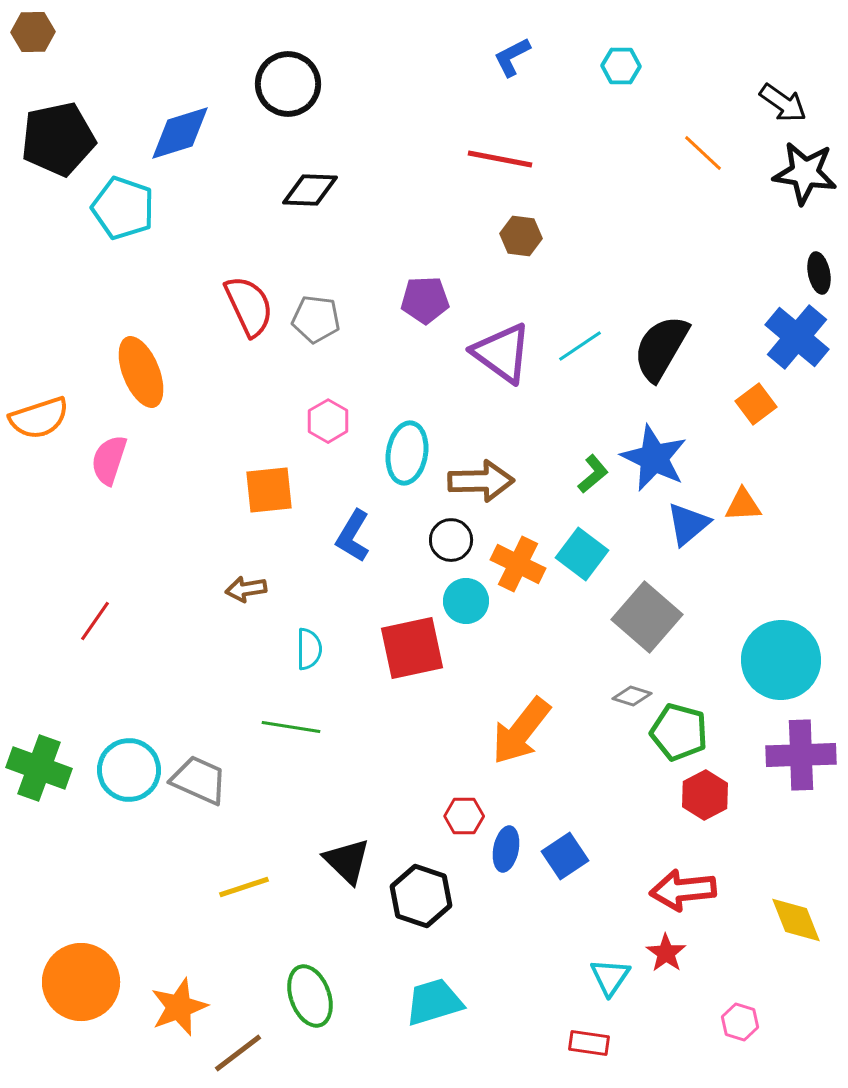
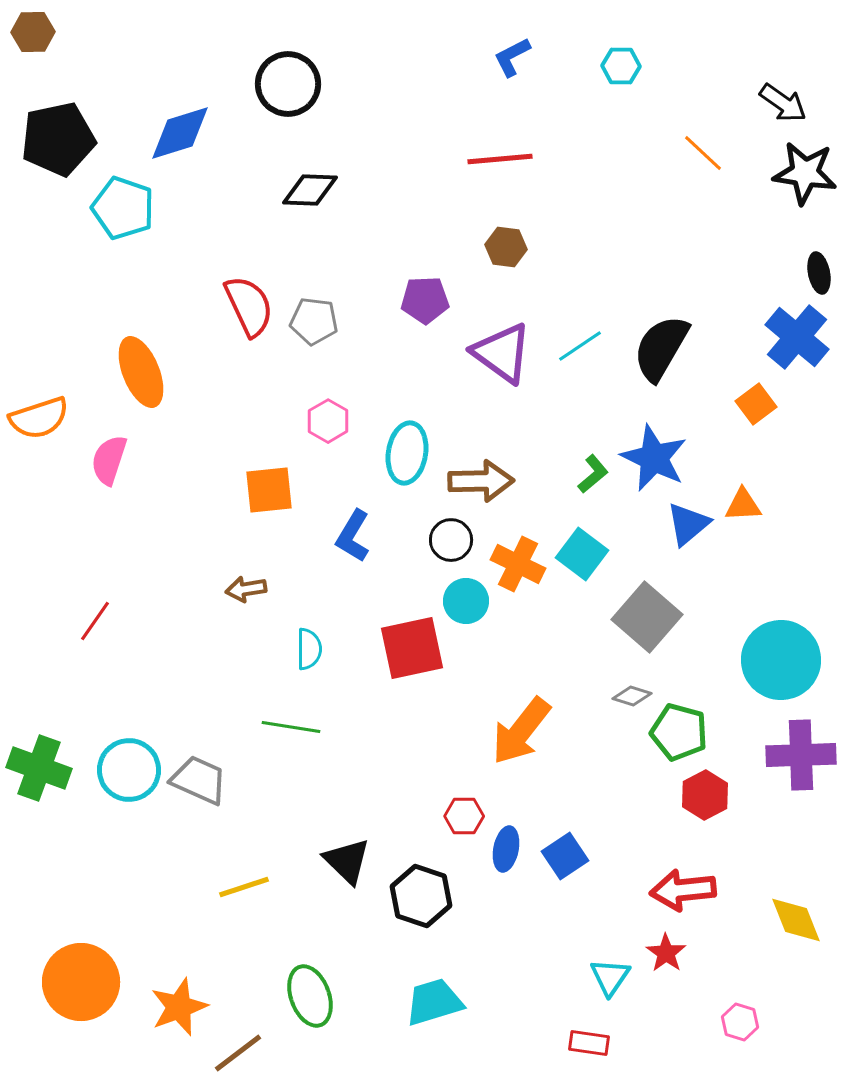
red line at (500, 159): rotated 16 degrees counterclockwise
brown hexagon at (521, 236): moved 15 px left, 11 px down
gray pentagon at (316, 319): moved 2 px left, 2 px down
